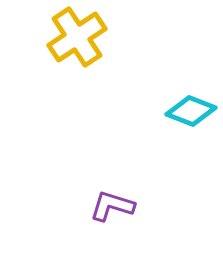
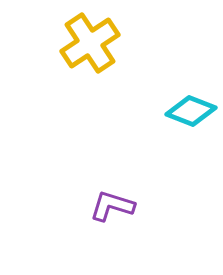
yellow cross: moved 13 px right, 6 px down
